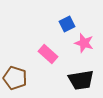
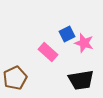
blue square: moved 10 px down
pink rectangle: moved 2 px up
brown pentagon: rotated 30 degrees clockwise
